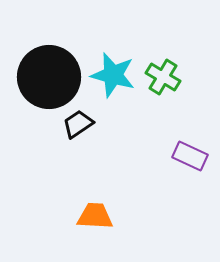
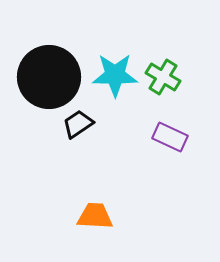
cyan star: moved 2 px right; rotated 15 degrees counterclockwise
purple rectangle: moved 20 px left, 19 px up
